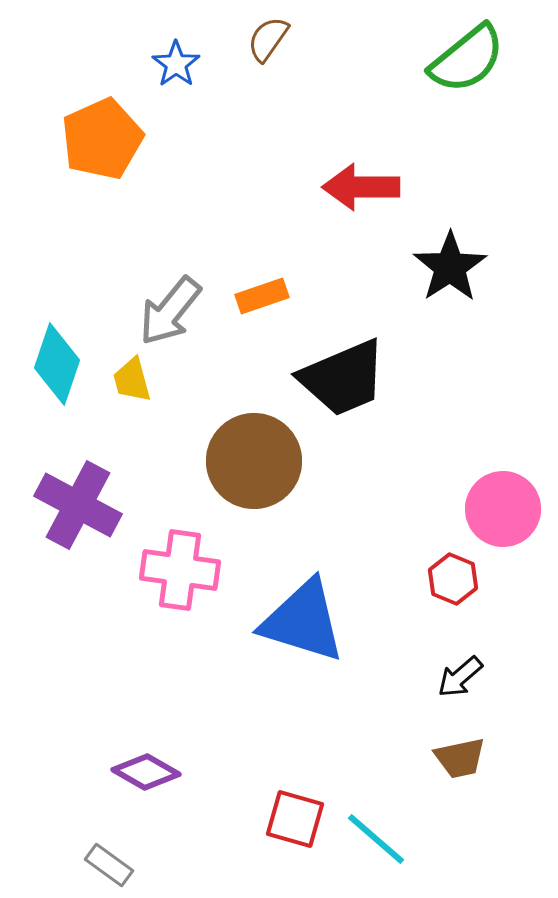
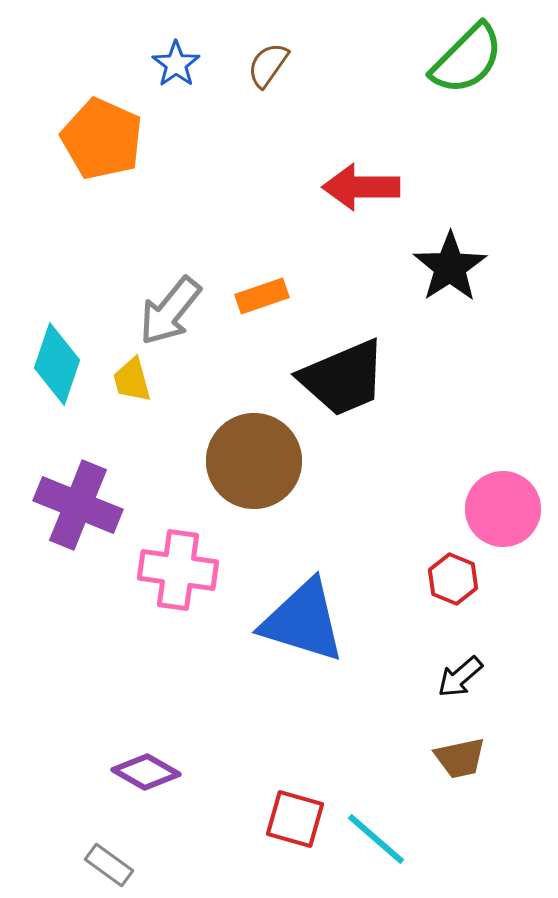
brown semicircle: moved 26 px down
green semicircle: rotated 6 degrees counterclockwise
orange pentagon: rotated 24 degrees counterclockwise
purple cross: rotated 6 degrees counterclockwise
pink cross: moved 2 px left
